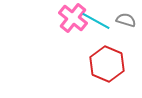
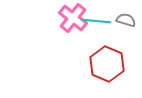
cyan line: rotated 24 degrees counterclockwise
